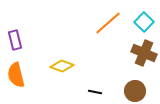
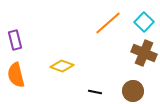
brown circle: moved 2 px left
